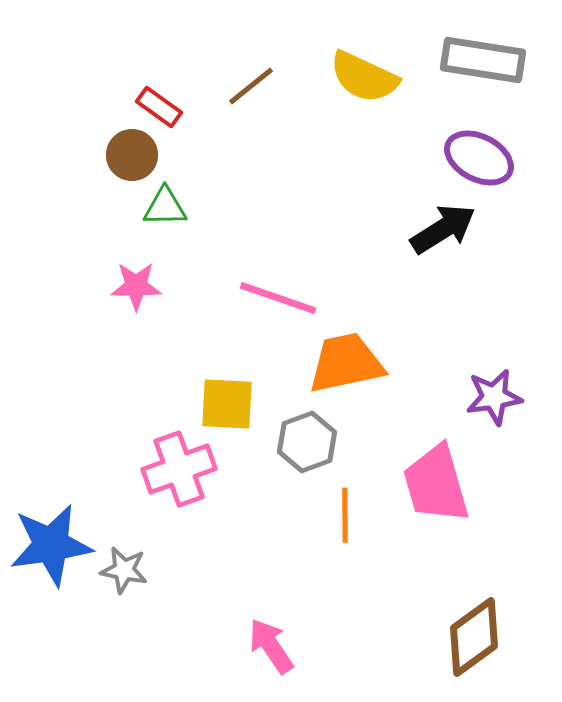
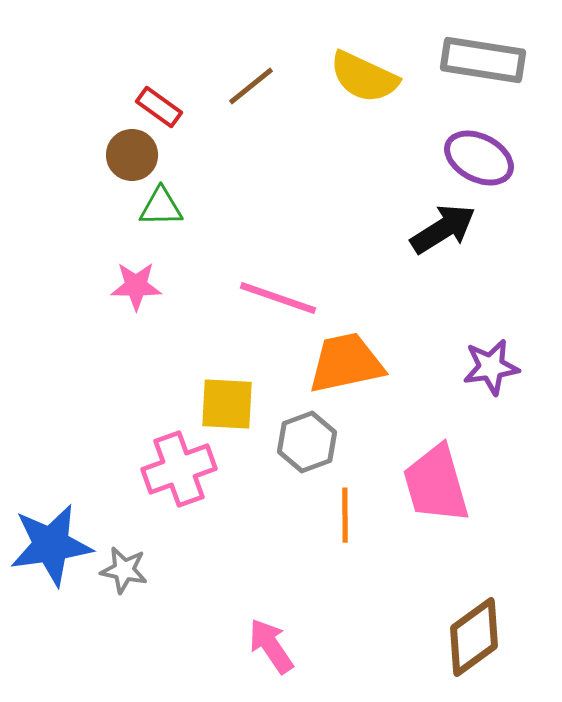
green triangle: moved 4 px left
purple star: moved 3 px left, 30 px up
